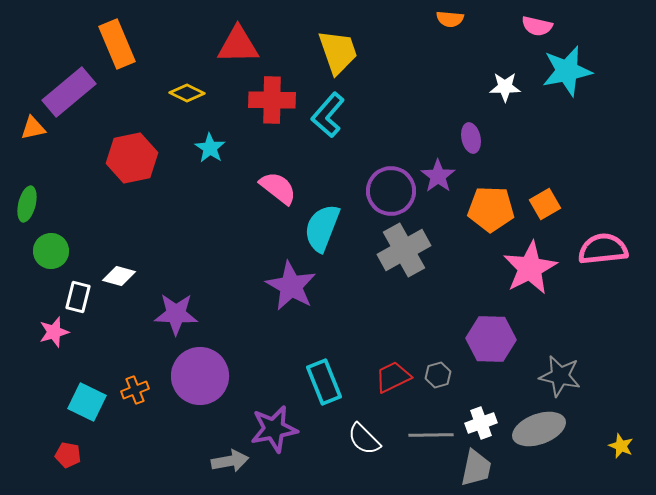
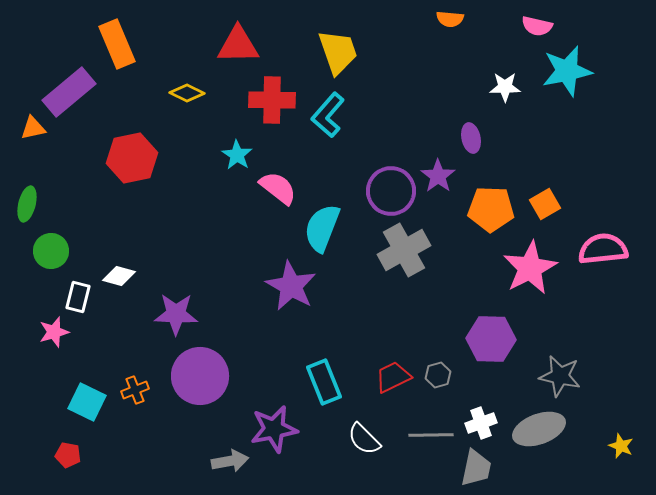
cyan star at (210, 148): moved 27 px right, 7 px down
